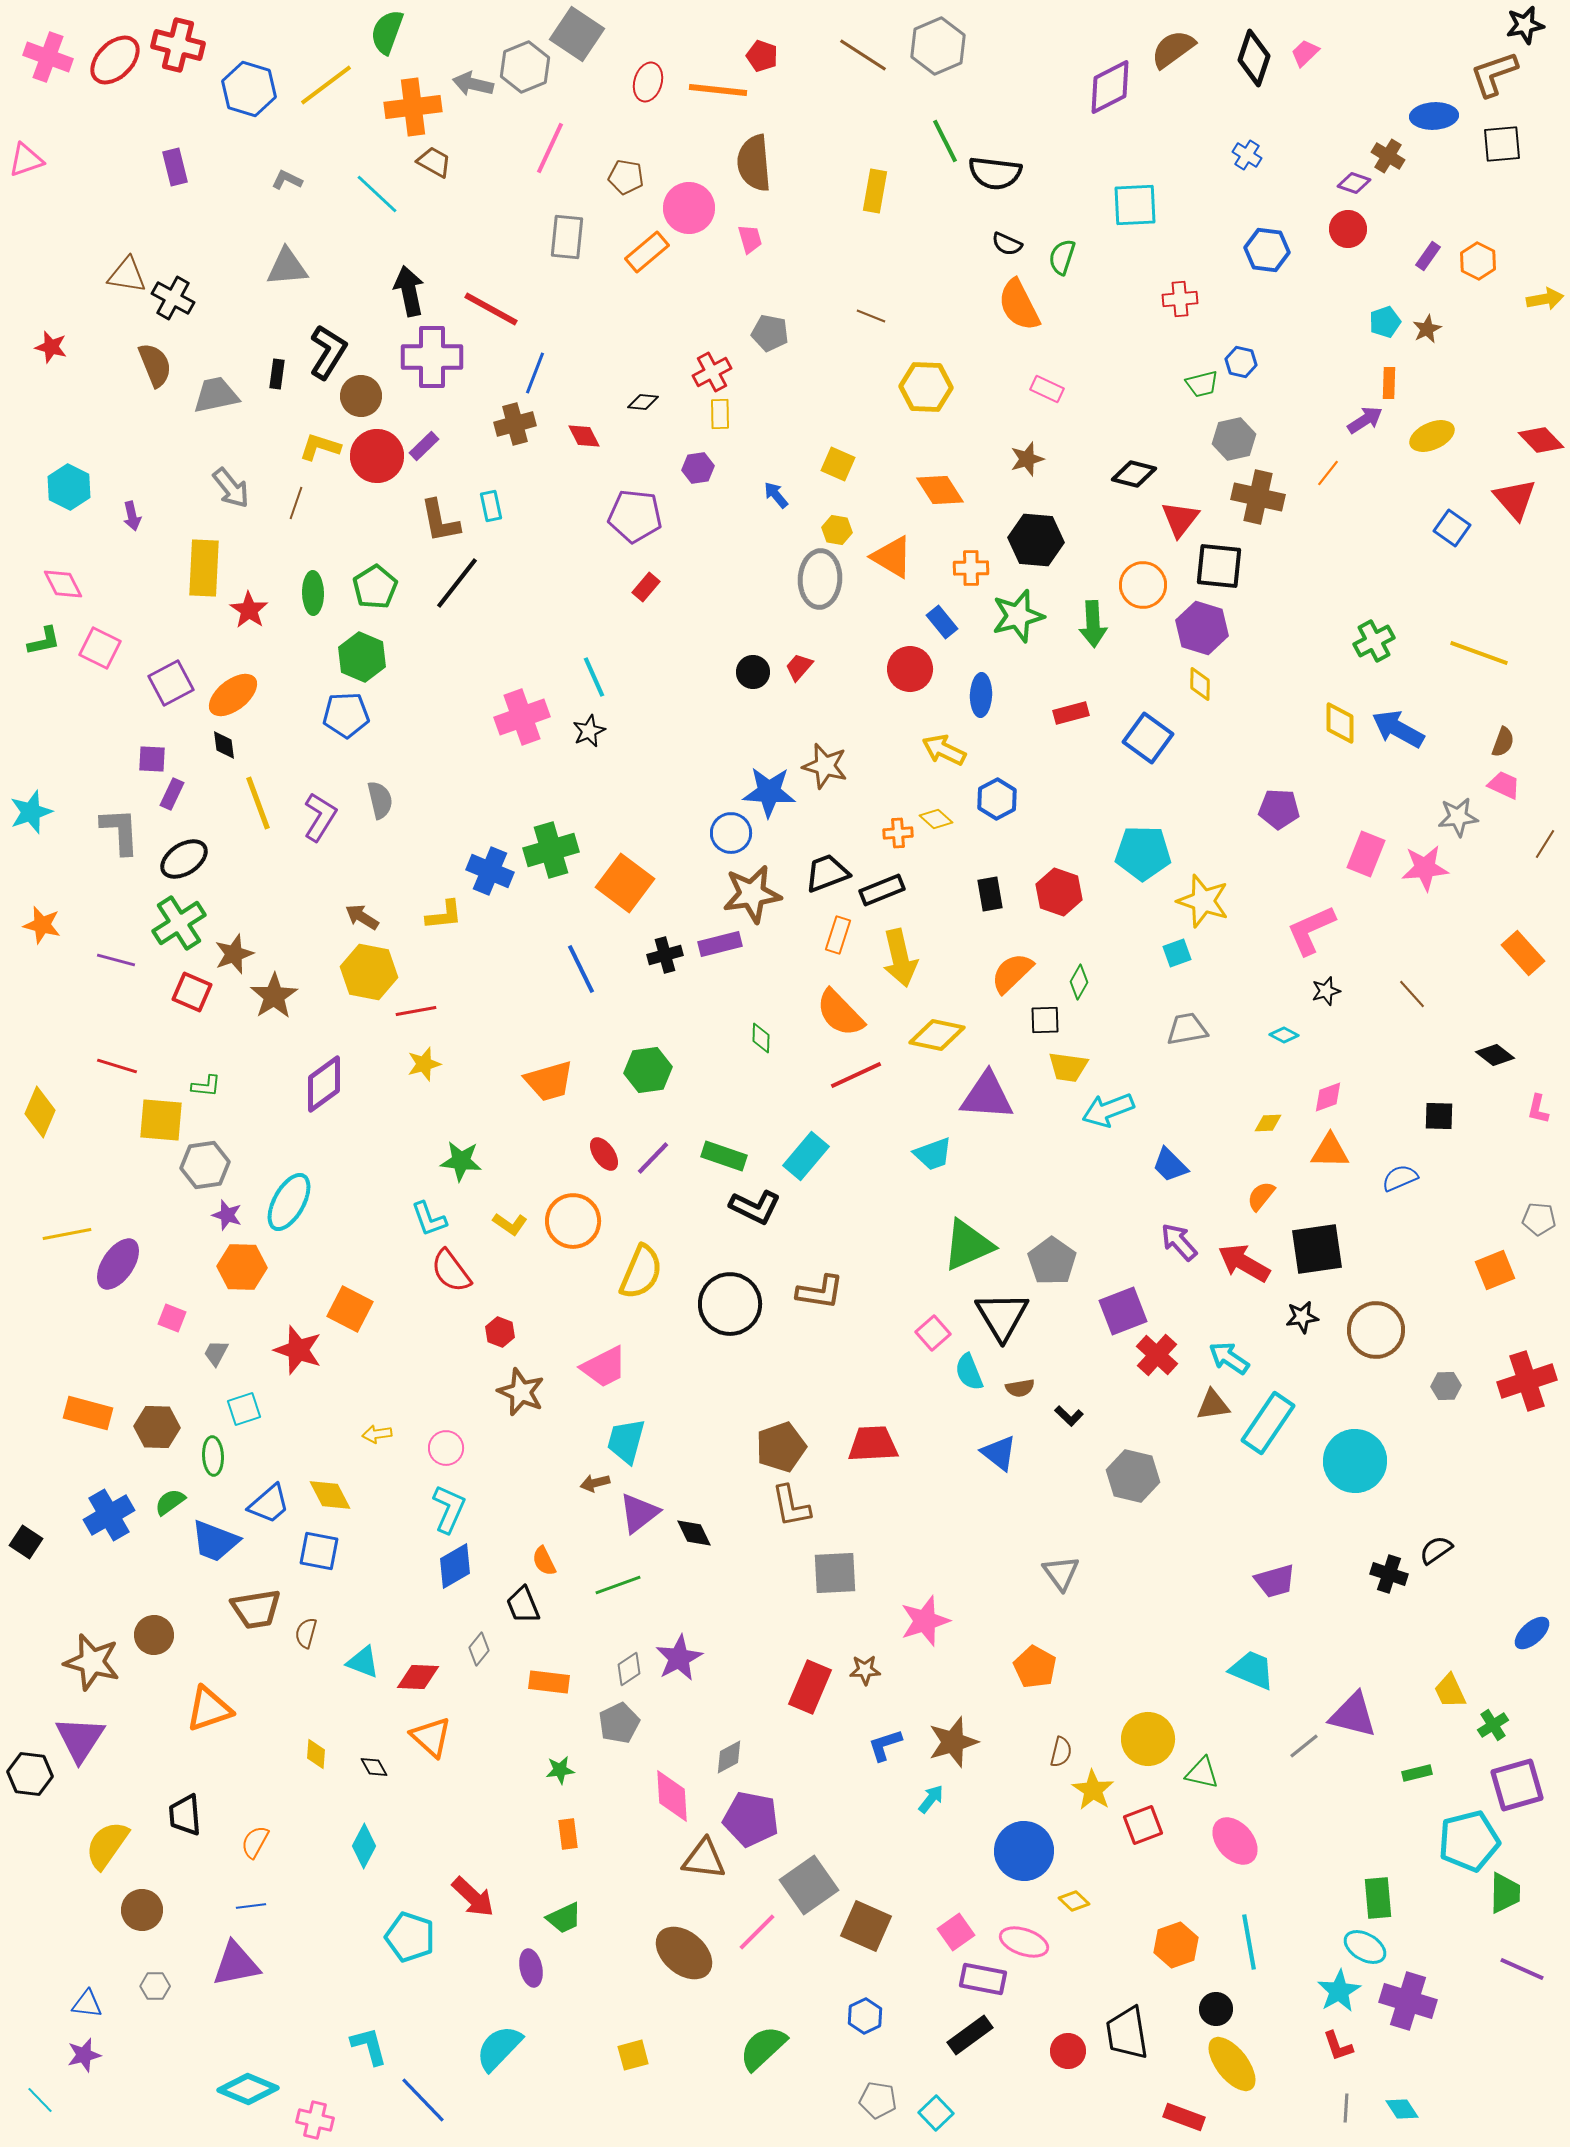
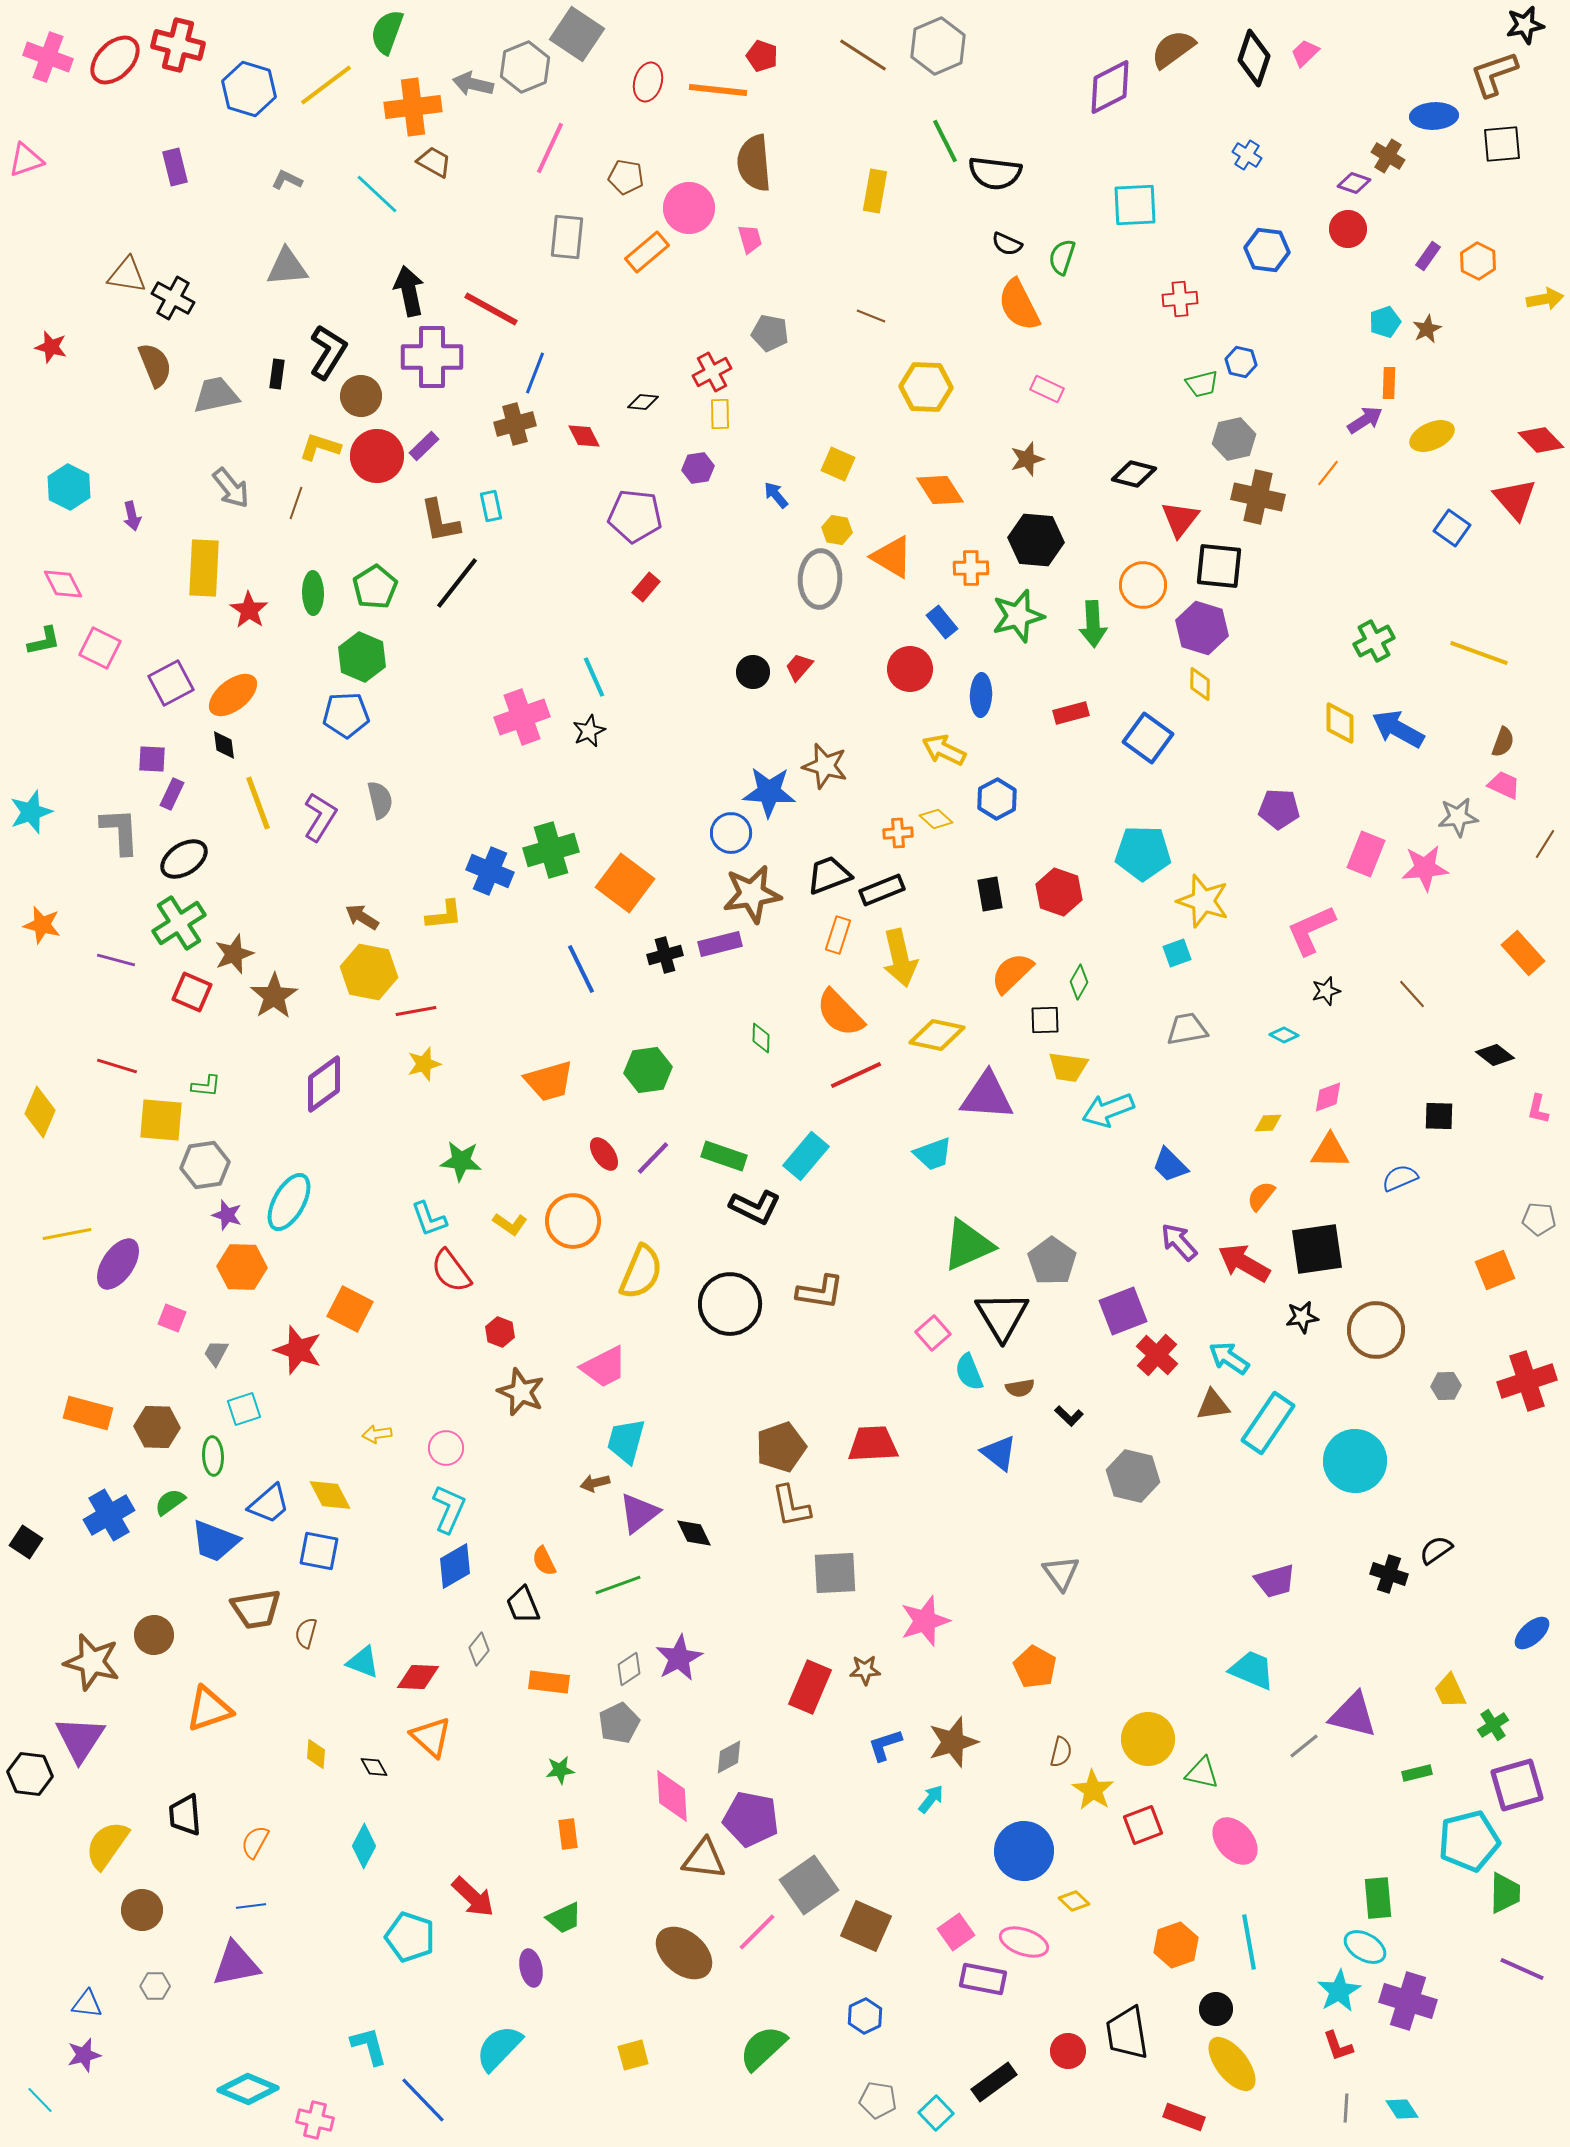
black trapezoid at (827, 873): moved 2 px right, 2 px down
black rectangle at (970, 2035): moved 24 px right, 47 px down
